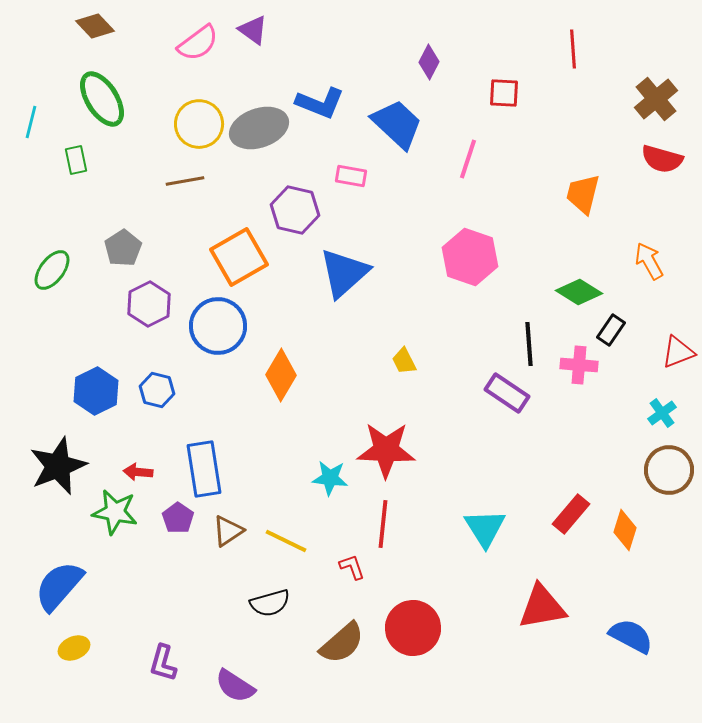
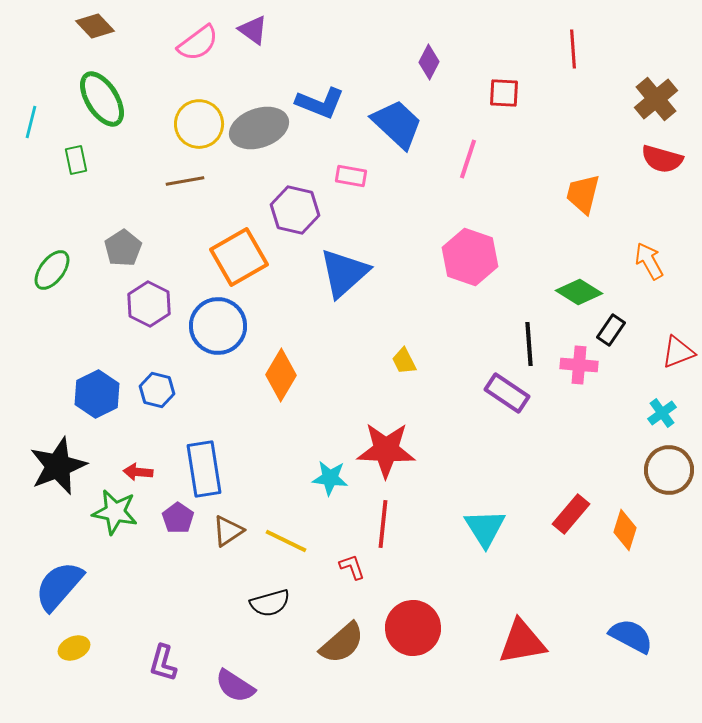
purple hexagon at (149, 304): rotated 6 degrees counterclockwise
blue hexagon at (96, 391): moved 1 px right, 3 px down
red triangle at (542, 607): moved 20 px left, 35 px down
